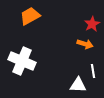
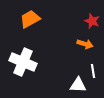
orange trapezoid: moved 3 px down
red star: moved 3 px up; rotated 21 degrees counterclockwise
white cross: moved 1 px right, 1 px down
